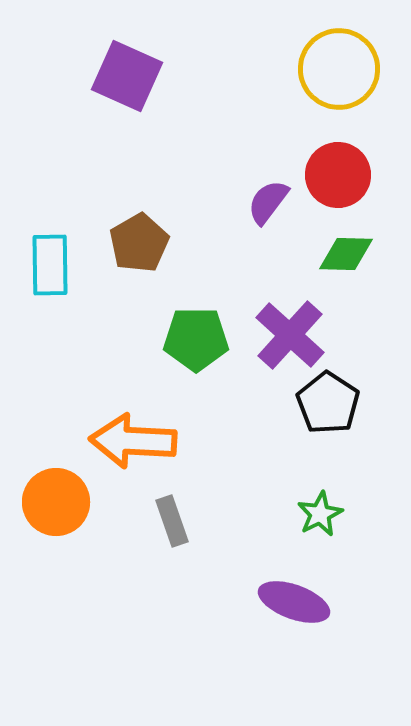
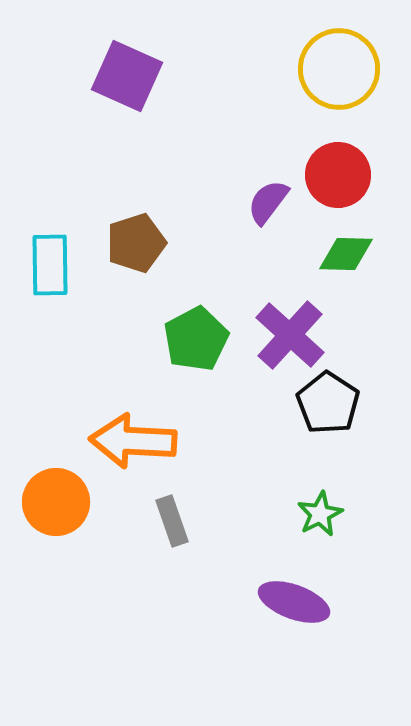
brown pentagon: moved 3 px left; rotated 12 degrees clockwise
green pentagon: rotated 28 degrees counterclockwise
